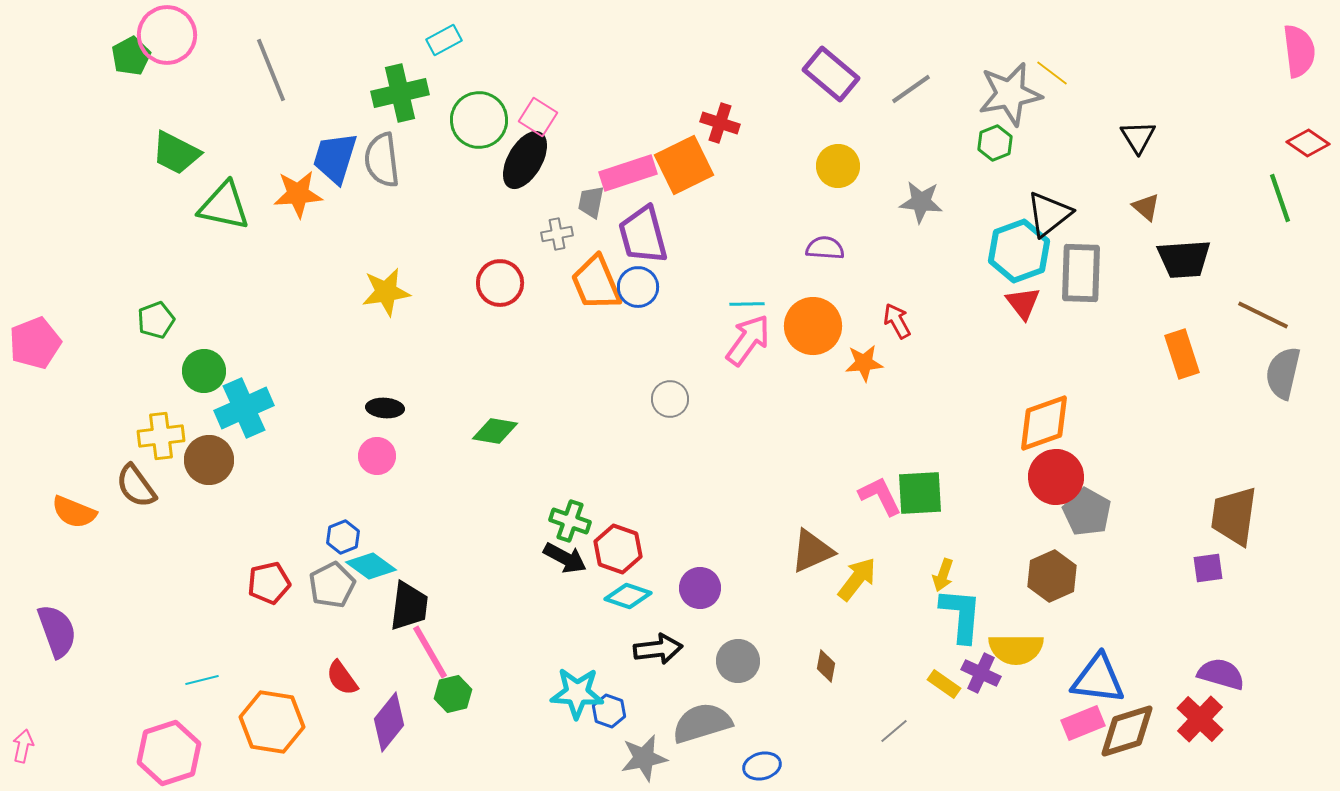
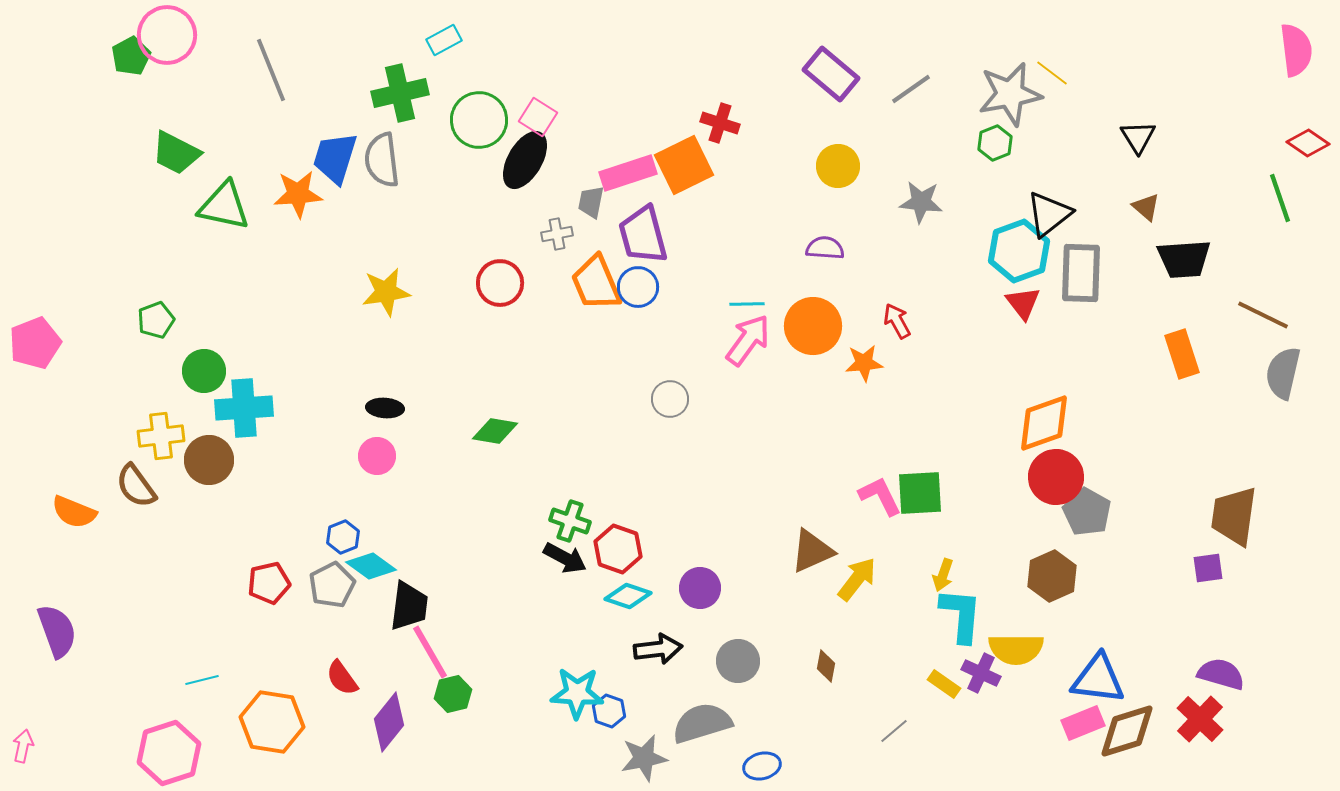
pink semicircle at (1299, 51): moved 3 px left, 1 px up
cyan cross at (244, 408): rotated 20 degrees clockwise
